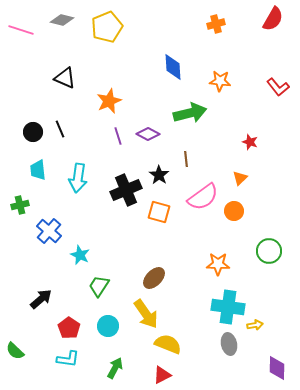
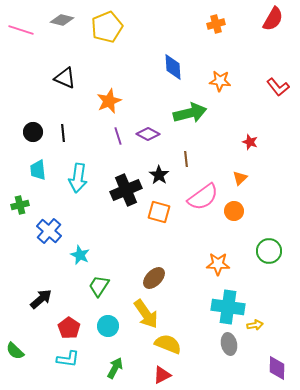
black line at (60, 129): moved 3 px right, 4 px down; rotated 18 degrees clockwise
